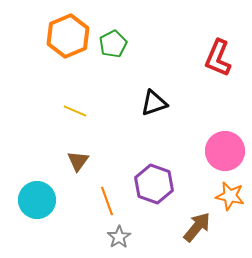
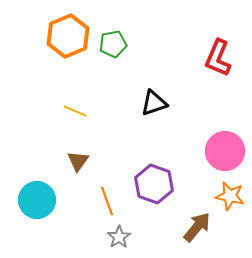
green pentagon: rotated 16 degrees clockwise
